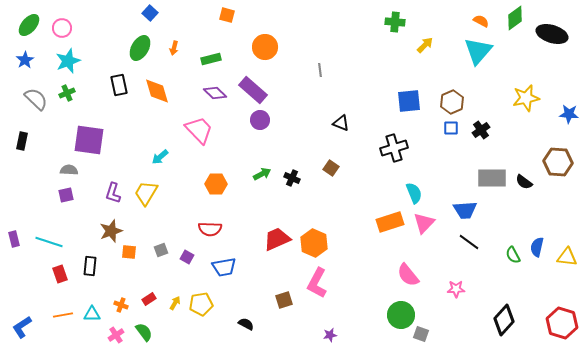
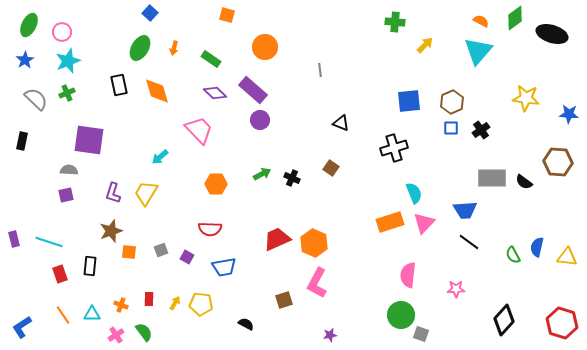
green ellipse at (29, 25): rotated 15 degrees counterclockwise
pink circle at (62, 28): moved 4 px down
green rectangle at (211, 59): rotated 48 degrees clockwise
yellow star at (526, 98): rotated 20 degrees clockwise
pink semicircle at (408, 275): rotated 45 degrees clockwise
red rectangle at (149, 299): rotated 56 degrees counterclockwise
yellow pentagon at (201, 304): rotated 15 degrees clockwise
orange line at (63, 315): rotated 66 degrees clockwise
